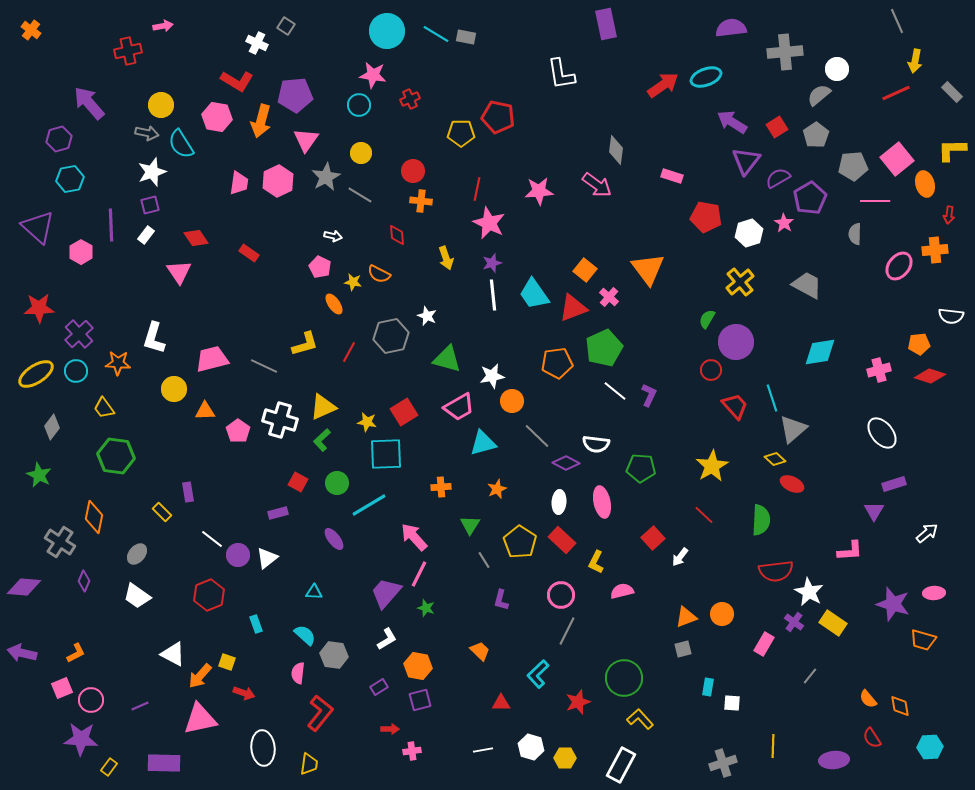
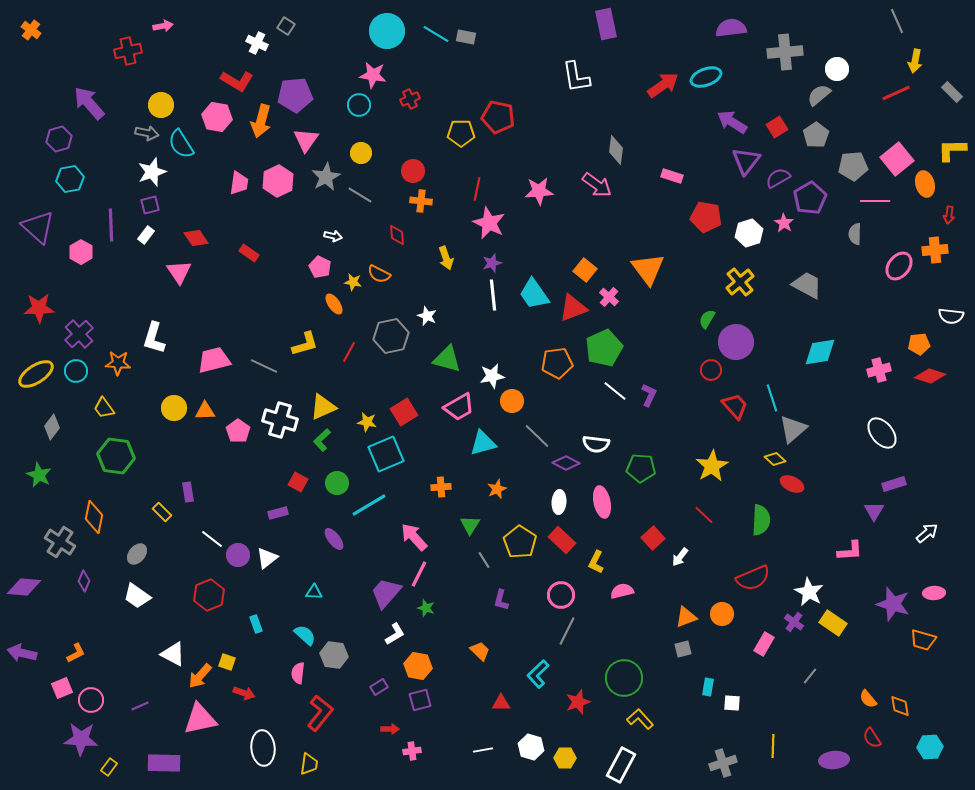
white L-shape at (561, 74): moved 15 px right, 3 px down
pink trapezoid at (212, 359): moved 2 px right, 1 px down
yellow circle at (174, 389): moved 19 px down
cyan square at (386, 454): rotated 21 degrees counterclockwise
red semicircle at (776, 571): moved 23 px left, 7 px down; rotated 16 degrees counterclockwise
white L-shape at (387, 639): moved 8 px right, 5 px up
